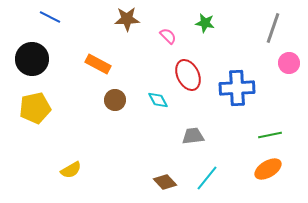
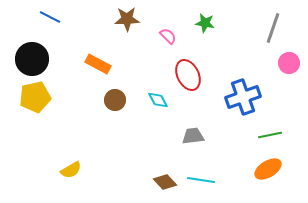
blue cross: moved 6 px right, 9 px down; rotated 16 degrees counterclockwise
yellow pentagon: moved 11 px up
cyan line: moved 6 px left, 2 px down; rotated 60 degrees clockwise
